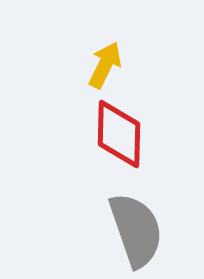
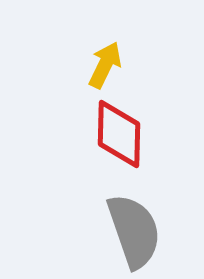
gray semicircle: moved 2 px left, 1 px down
